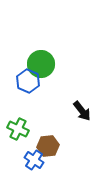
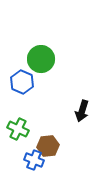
green circle: moved 5 px up
blue hexagon: moved 6 px left, 1 px down
black arrow: rotated 55 degrees clockwise
blue cross: rotated 12 degrees counterclockwise
